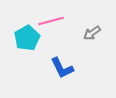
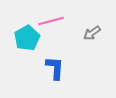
blue L-shape: moved 7 px left; rotated 150 degrees counterclockwise
